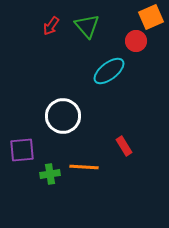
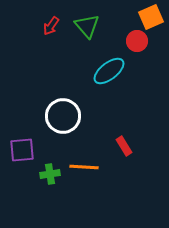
red circle: moved 1 px right
